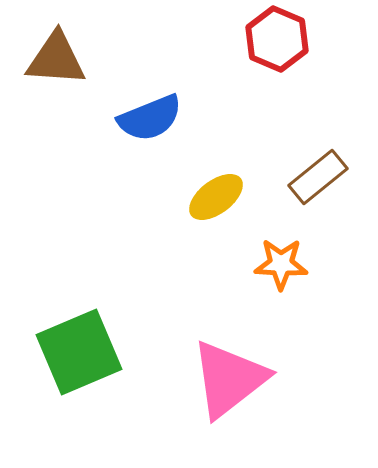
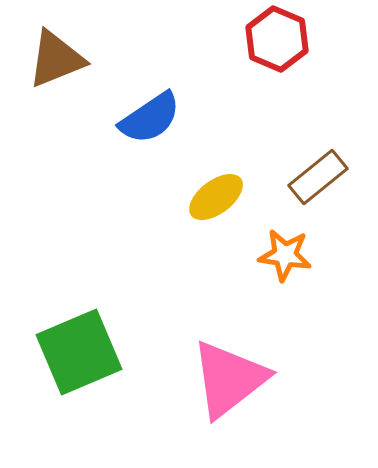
brown triangle: rotated 26 degrees counterclockwise
blue semicircle: rotated 12 degrees counterclockwise
orange star: moved 4 px right, 9 px up; rotated 6 degrees clockwise
